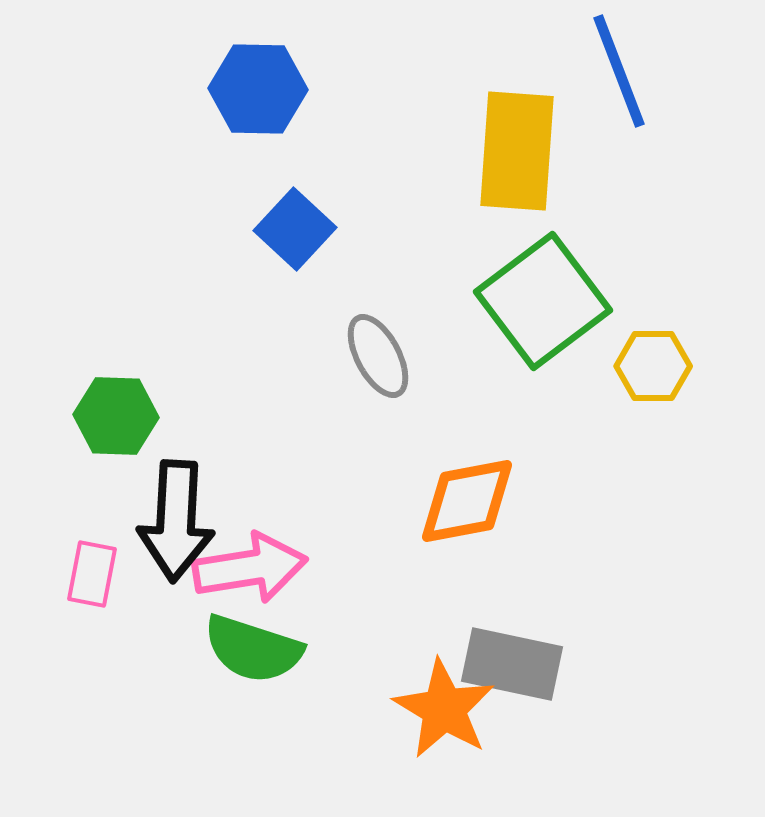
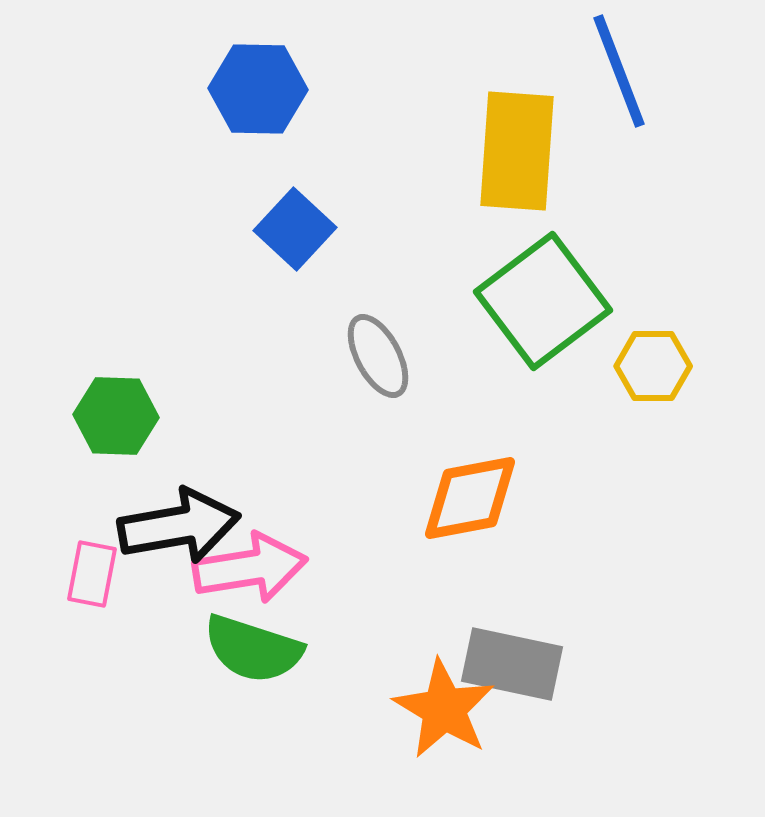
orange diamond: moved 3 px right, 3 px up
black arrow: moved 3 px right, 5 px down; rotated 103 degrees counterclockwise
